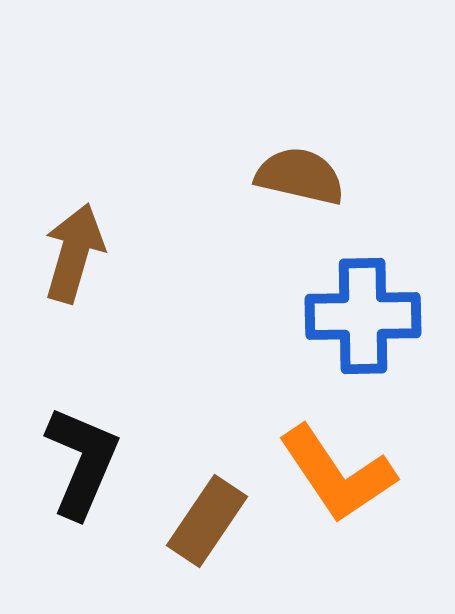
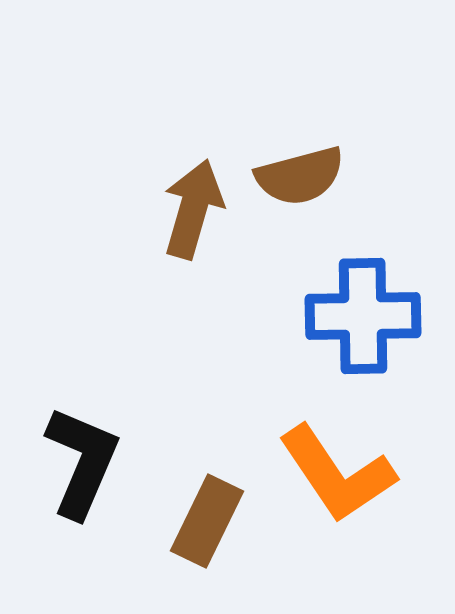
brown semicircle: rotated 152 degrees clockwise
brown arrow: moved 119 px right, 44 px up
brown rectangle: rotated 8 degrees counterclockwise
